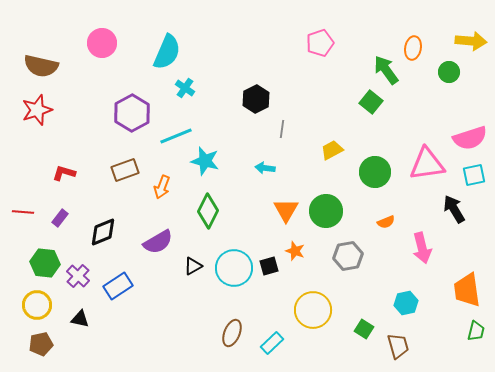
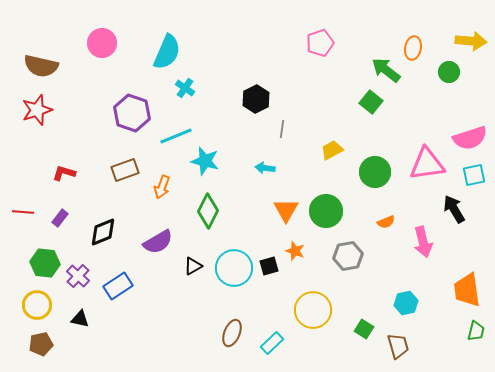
green arrow at (386, 70): rotated 16 degrees counterclockwise
purple hexagon at (132, 113): rotated 12 degrees counterclockwise
pink arrow at (422, 248): moved 1 px right, 6 px up
